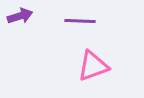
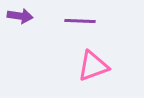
purple arrow: rotated 25 degrees clockwise
